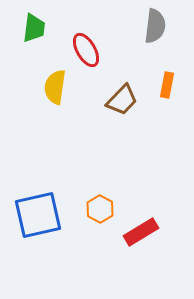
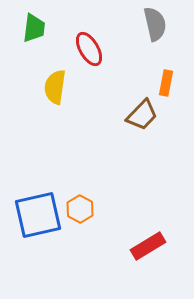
gray semicircle: moved 2 px up; rotated 20 degrees counterclockwise
red ellipse: moved 3 px right, 1 px up
orange rectangle: moved 1 px left, 2 px up
brown trapezoid: moved 20 px right, 15 px down
orange hexagon: moved 20 px left
red rectangle: moved 7 px right, 14 px down
